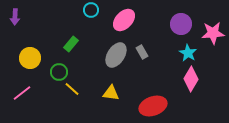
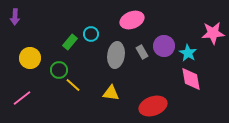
cyan circle: moved 24 px down
pink ellipse: moved 8 px right; rotated 25 degrees clockwise
purple circle: moved 17 px left, 22 px down
green rectangle: moved 1 px left, 2 px up
gray ellipse: rotated 25 degrees counterclockwise
green circle: moved 2 px up
pink diamond: rotated 40 degrees counterclockwise
yellow line: moved 1 px right, 4 px up
pink line: moved 5 px down
